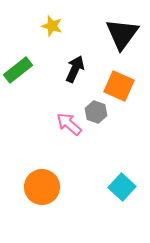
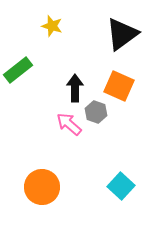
black triangle: rotated 18 degrees clockwise
black arrow: moved 19 px down; rotated 24 degrees counterclockwise
cyan square: moved 1 px left, 1 px up
